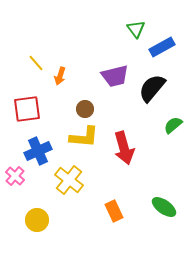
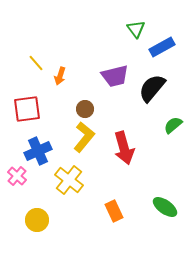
yellow L-shape: rotated 56 degrees counterclockwise
pink cross: moved 2 px right
green ellipse: moved 1 px right
